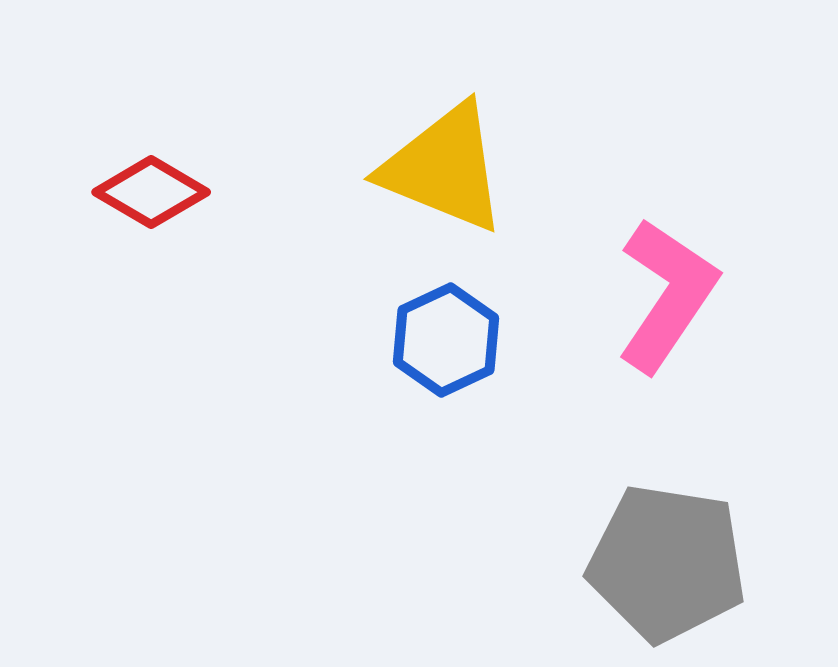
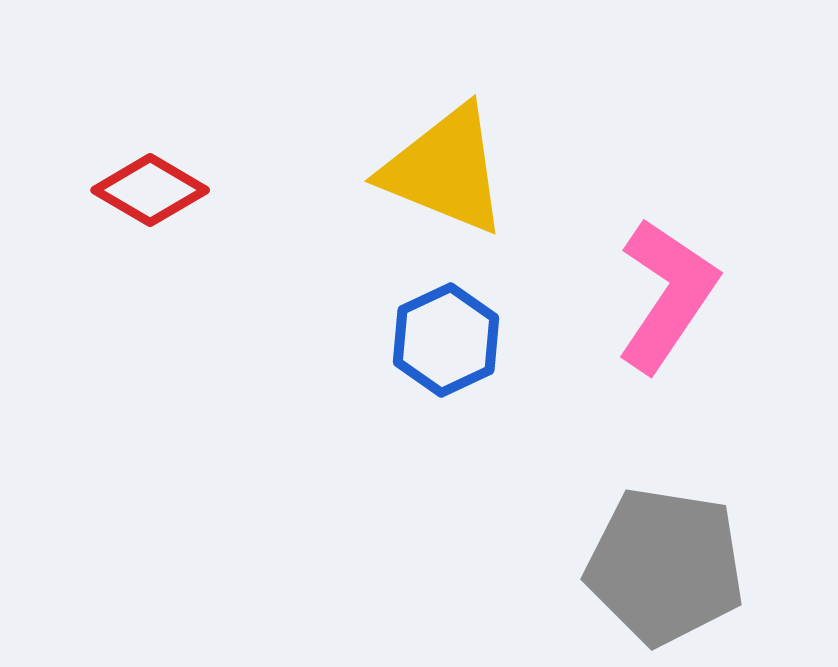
yellow triangle: moved 1 px right, 2 px down
red diamond: moved 1 px left, 2 px up
gray pentagon: moved 2 px left, 3 px down
